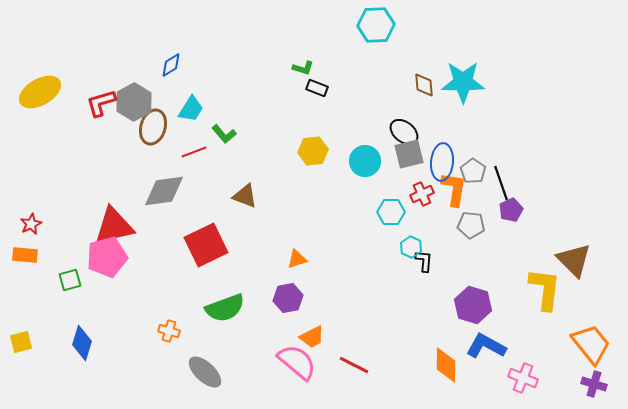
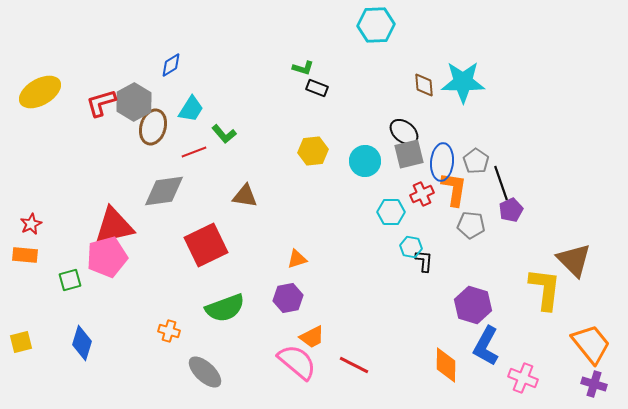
gray pentagon at (473, 171): moved 3 px right, 10 px up
brown triangle at (245, 196): rotated 12 degrees counterclockwise
cyan hexagon at (411, 247): rotated 15 degrees counterclockwise
blue L-shape at (486, 346): rotated 90 degrees counterclockwise
